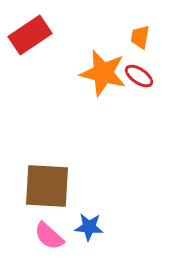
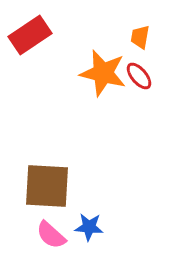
red ellipse: rotated 16 degrees clockwise
pink semicircle: moved 2 px right, 1 px up
